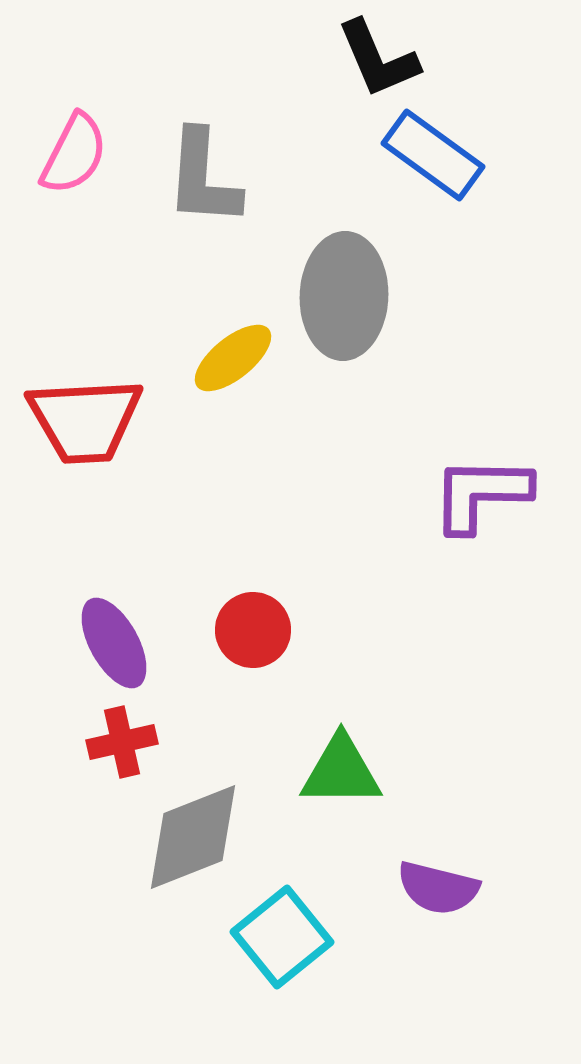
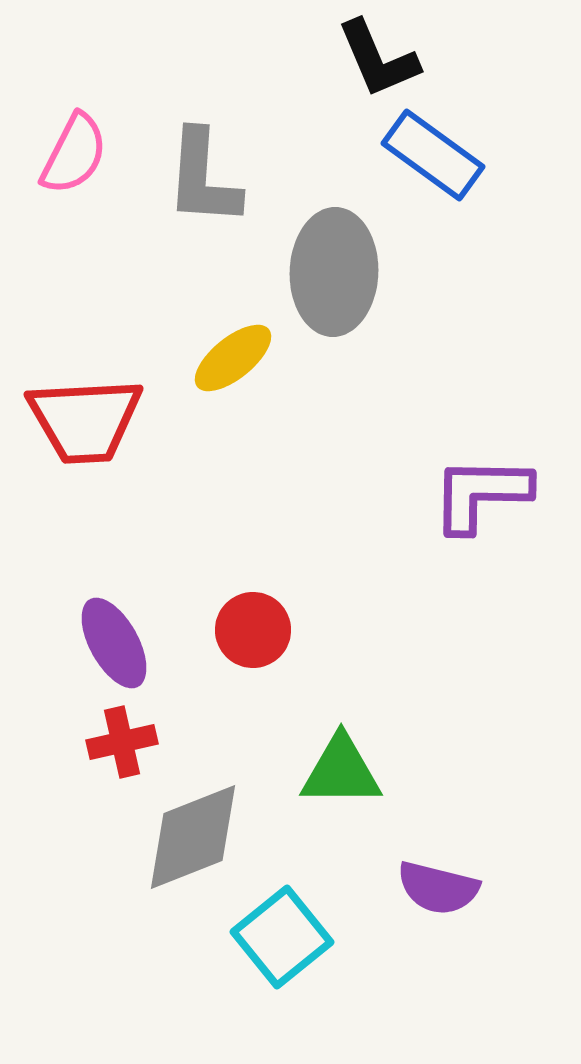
gray ellipse: moved 10 px left, 24 px up
